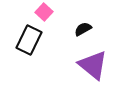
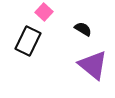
black semicircle: rotated 60 degrees clockwise
black rectangle: moved 1 px left, 1 px down
